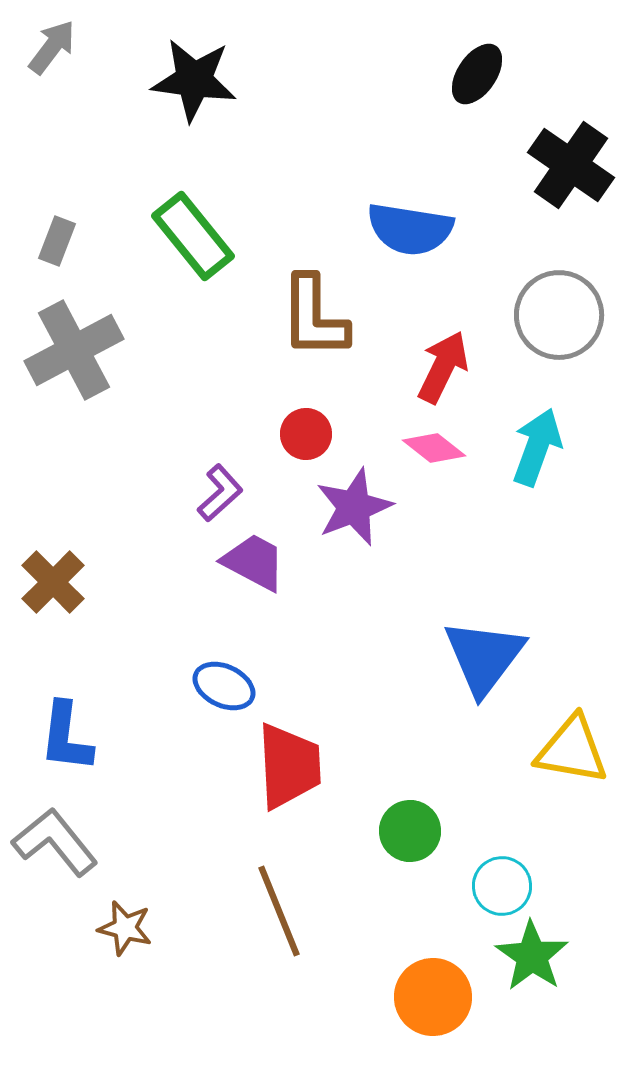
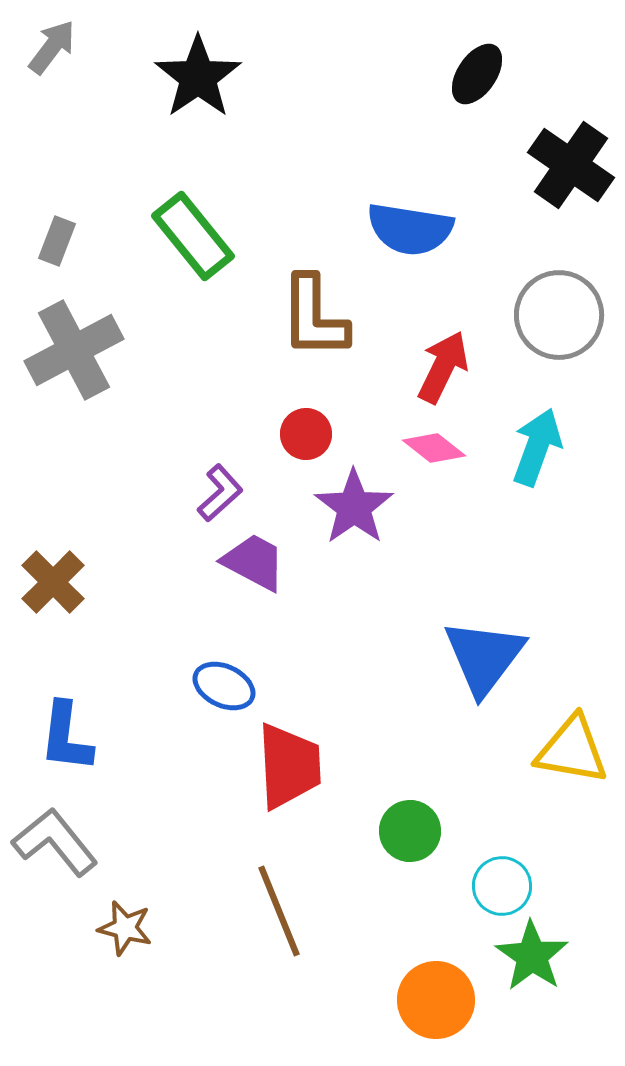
black star: moved 4 px right, 3 px up; rotated 30 degrees clockwise
purple star: rotated 14 degrees counterclockwise
orange circle: moved 3 px right, 3 px down
